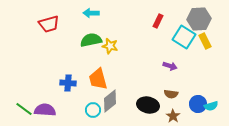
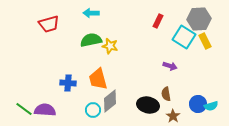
brown semicircle: moved 5 px left; rotated 72 degrees clockwise
